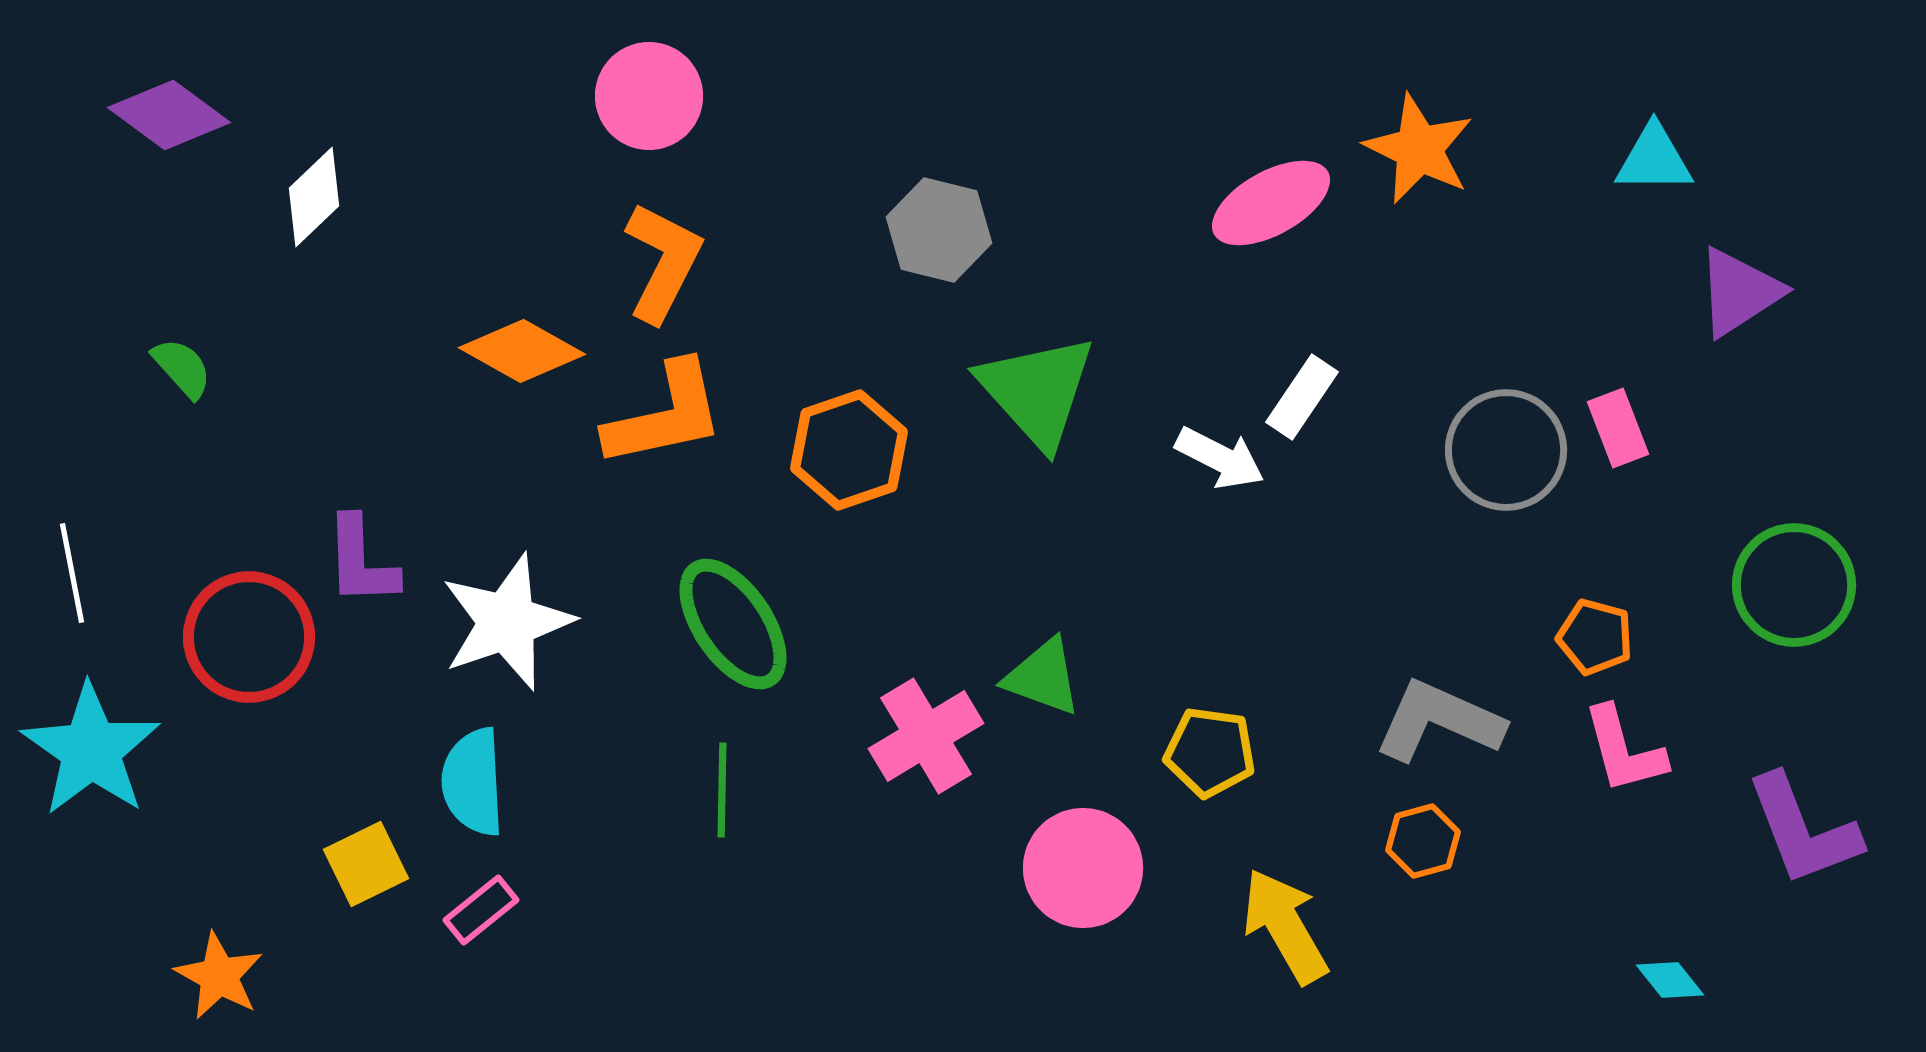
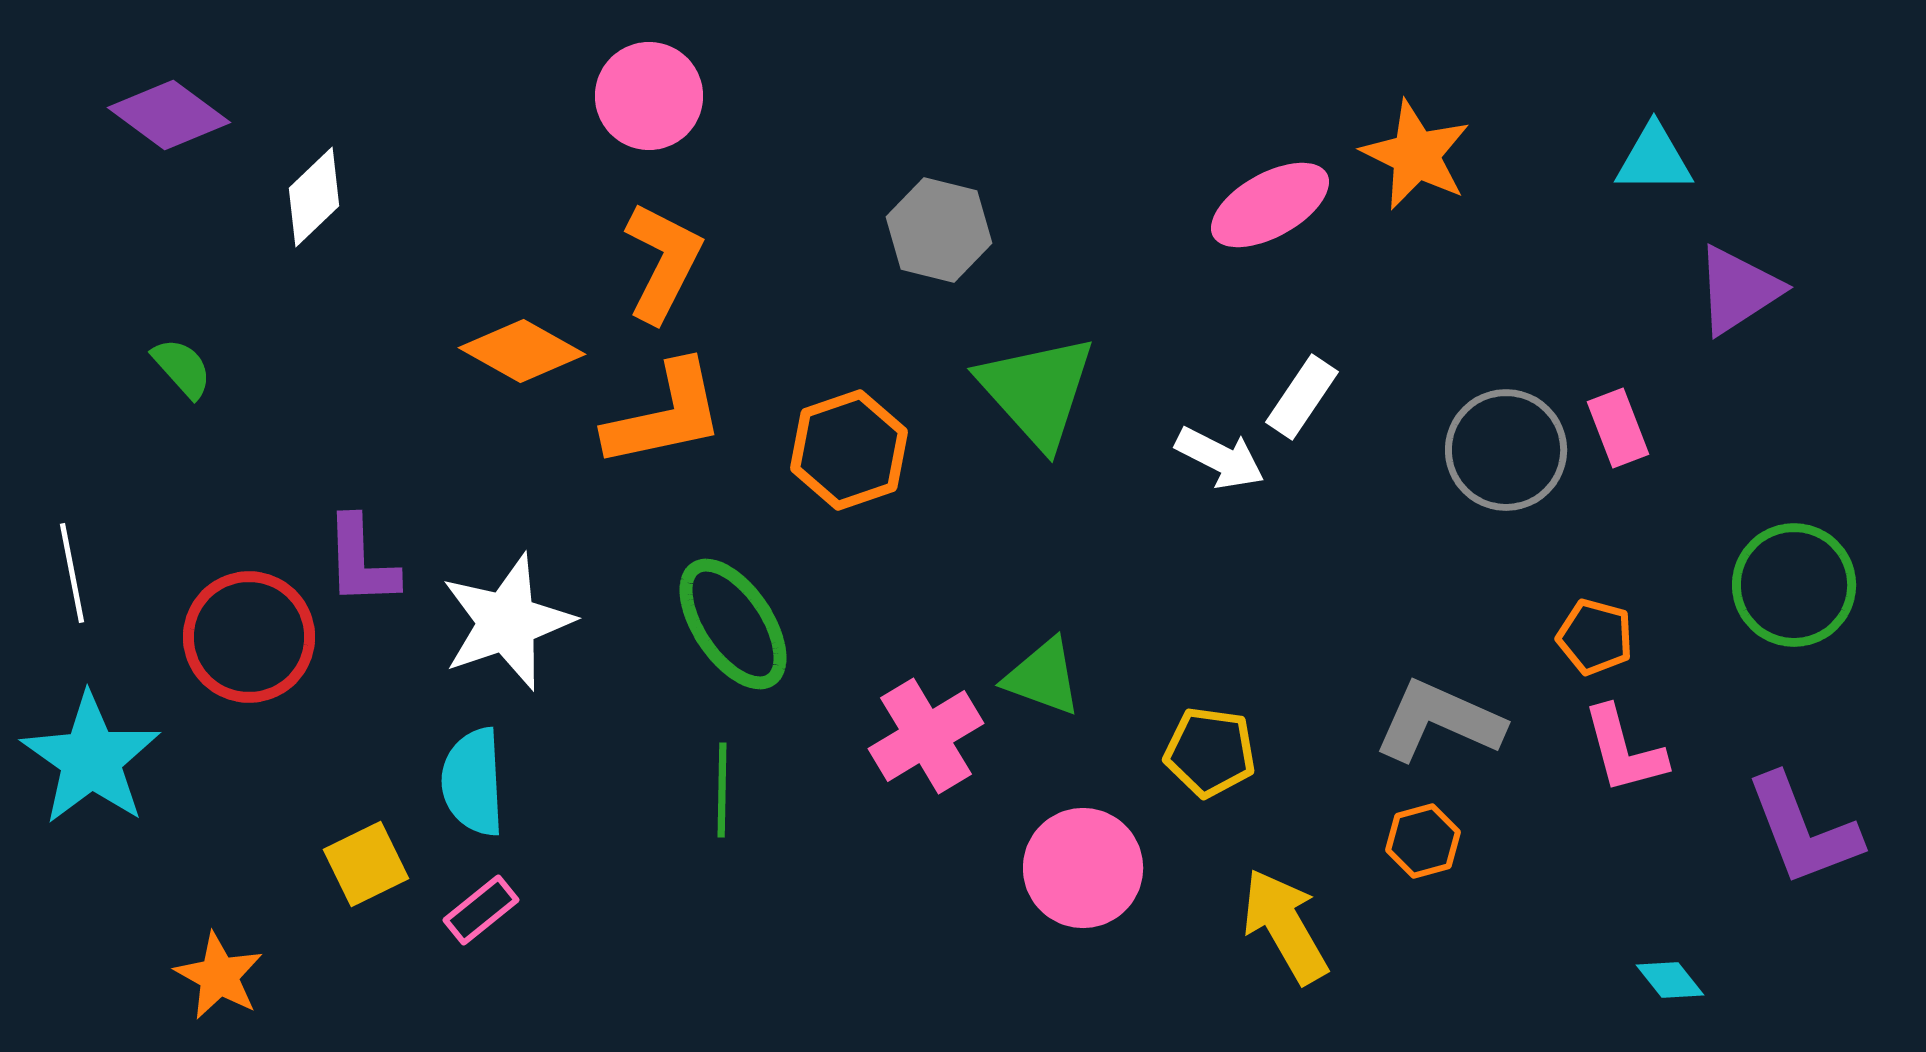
orange star at (1419, 149): moved 3 px left, 6 px down
pink ellipse at (1271, 203): moved 1 px left, 2 px down
purple triangle at (1739, 292): moved 1 px left, 2 px up
cyan star at (91, 750): moved 9 px down
